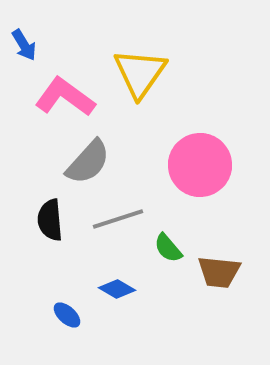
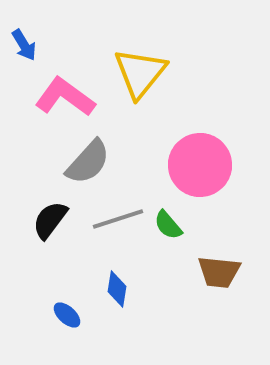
yellow triangle: rotated 4 degrees clockwise
black semicircle: rotated 42 degrees clockwise
green semicircle: moved 23 px up
blue diamond: rotated 69 degrees clockwise
